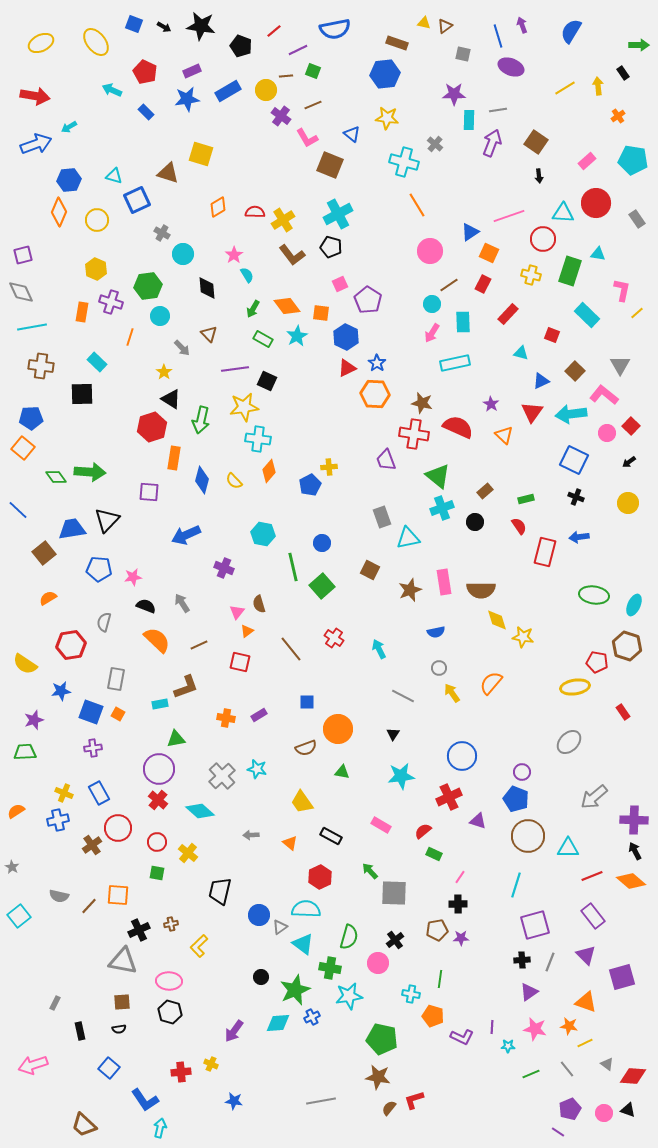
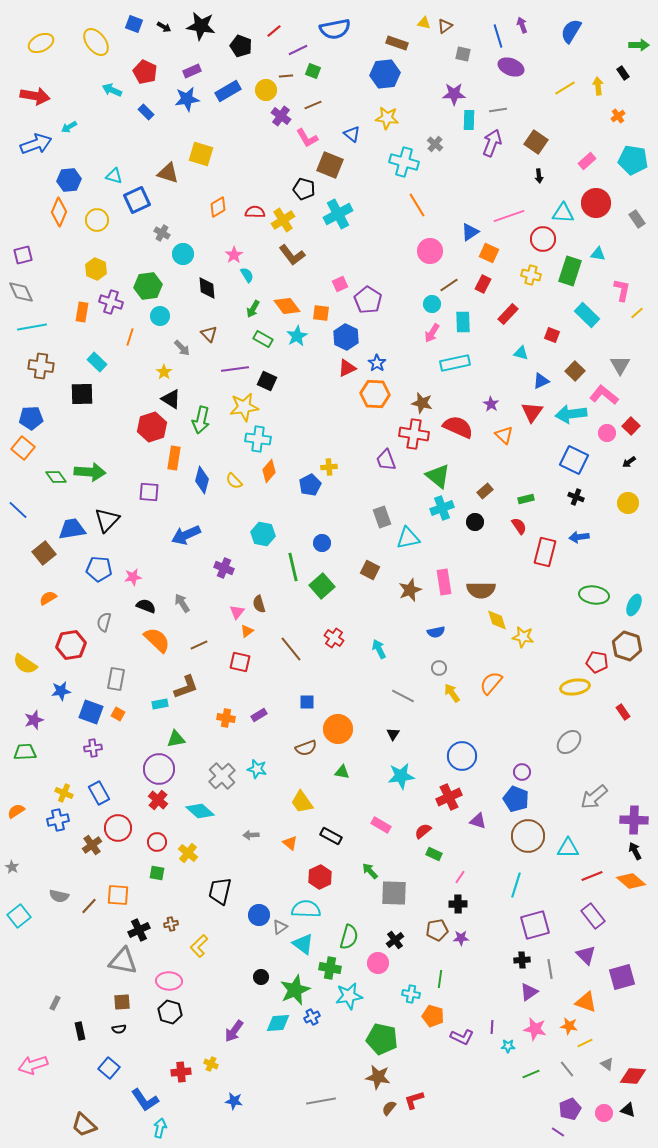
black pentagon at (331, 247): moved 27 px left, 58 px up
gray line at (550, 962): moved 7 px down; rotated 30 degrees counterclockwise
